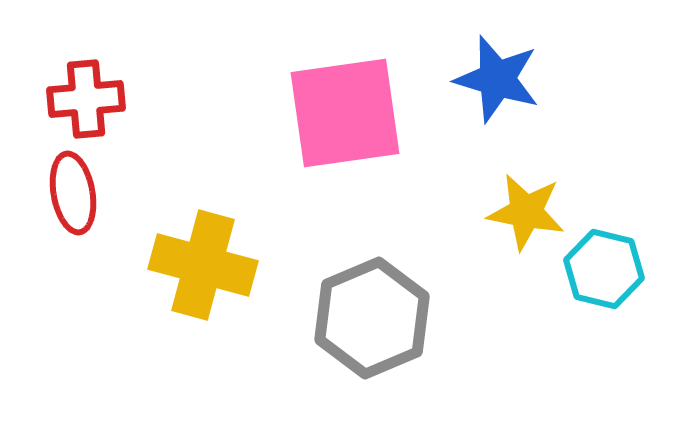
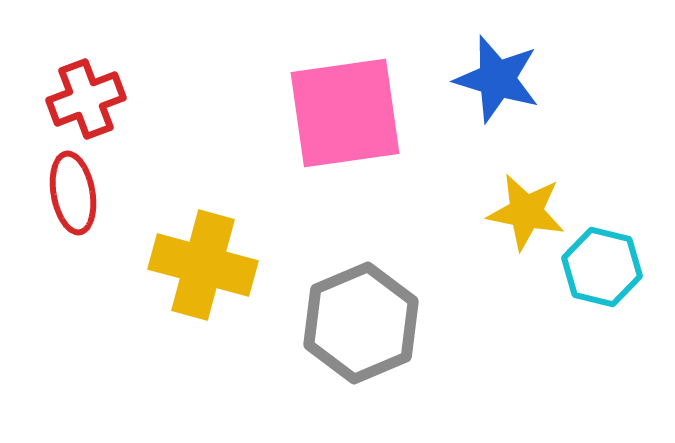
red cross: rotated 16 degrees counterclockwise
cyan hexagon: moved 2 px left, 2 px up
gray hexagon: moved 11 px left, 5 px down
